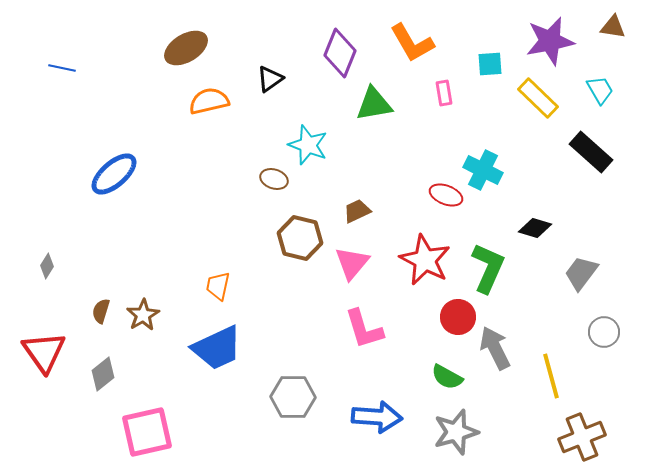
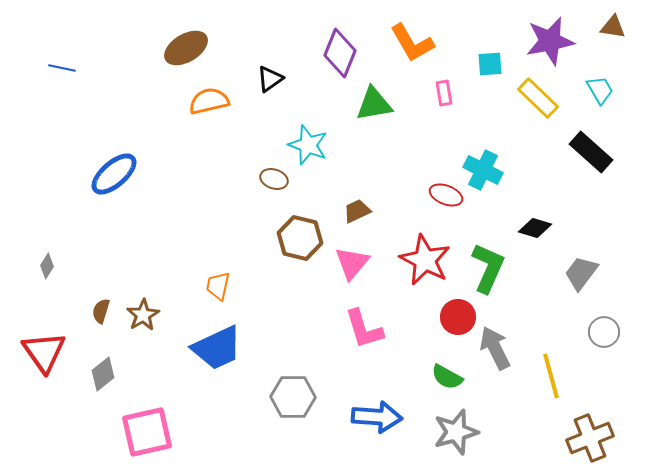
brown cross at (582, 437): moved 8 px right, 1 px down
